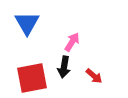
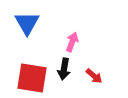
pink arrow: rotated 12 degrees counterclockwise
black arrow: moved 2 px down
red square: rotated 20 degrees clockwise
